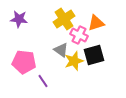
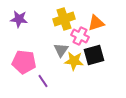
yellow cross: rotated 15 degrees clockwise
pink cross: moved 1 px right, 1 px down
gray triangle: rotated 28 degrees clockwise
yellow star: rotated 24 degrees clockwise
